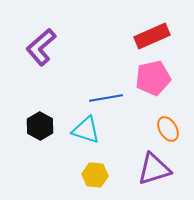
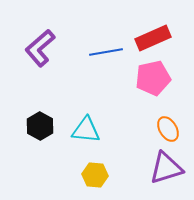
red rectangle: moved 1 px right, 2 px down
purple L-shape: moved 1 px left, 1 px down
blue line: moved 46 px up
cyan triangle: rotated 12 degrees counterclockwise
purple triangle: moved 12 px right, 1 px up
